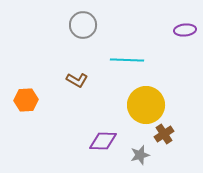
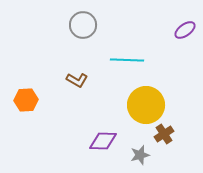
purple ellipse: rotated 30 degrees counterclockwise
